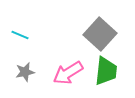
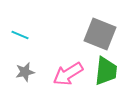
gray square: rotated 20 degrees counterclockwise
pink arrow: moved 1 px down
